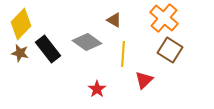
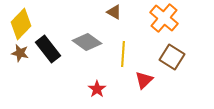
brown triangle: moved 8 px up
brown square: moved 2 px right, 7 px down
